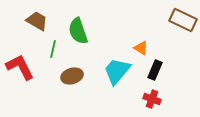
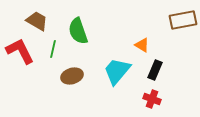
brown rectangle: rotated 36 degrees counterclockwise
orange triangle: moved 1 px right, 3 px up
red L-shape: moved 16 px up
